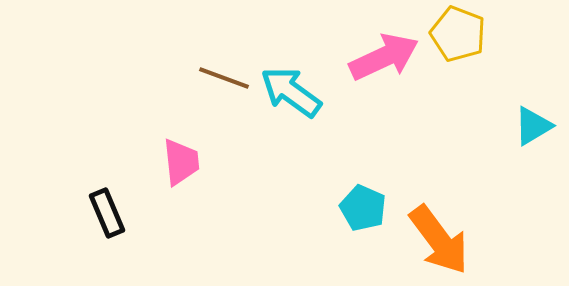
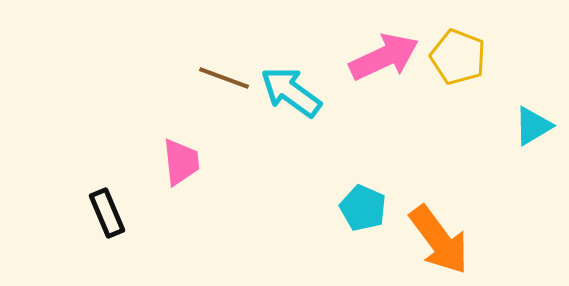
yellow pentagon: moved 23 px down
